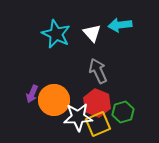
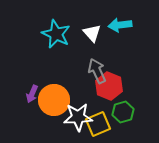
gray arrow: moved 1 px left
red hexagon: moved 12 px right, 17 px up
